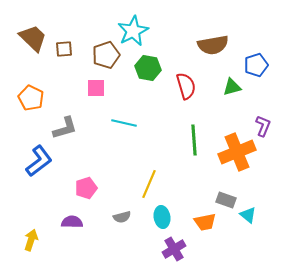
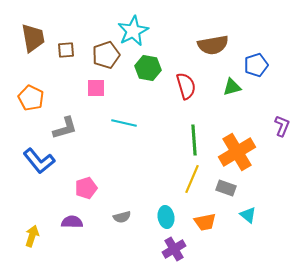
brown trapezoid: rotated 36 degrees clockwise
brown square: moved 2 px right, 1 px down
purple L-shape: moved 19 px right
orange cross: rotated 9 degrees counterclockwise
blue L-shape: rotated 88 degrees clockwise
yellow line: moved 43 px right, 5 px up
gray rectangle: moved 12 px up
cyan ellipse: moved 4 px right
yellow arrow: moved 1 px right, 4 px up
